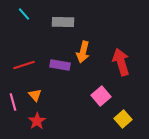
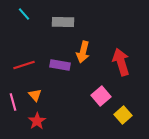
yellow square: moved 4 px up
